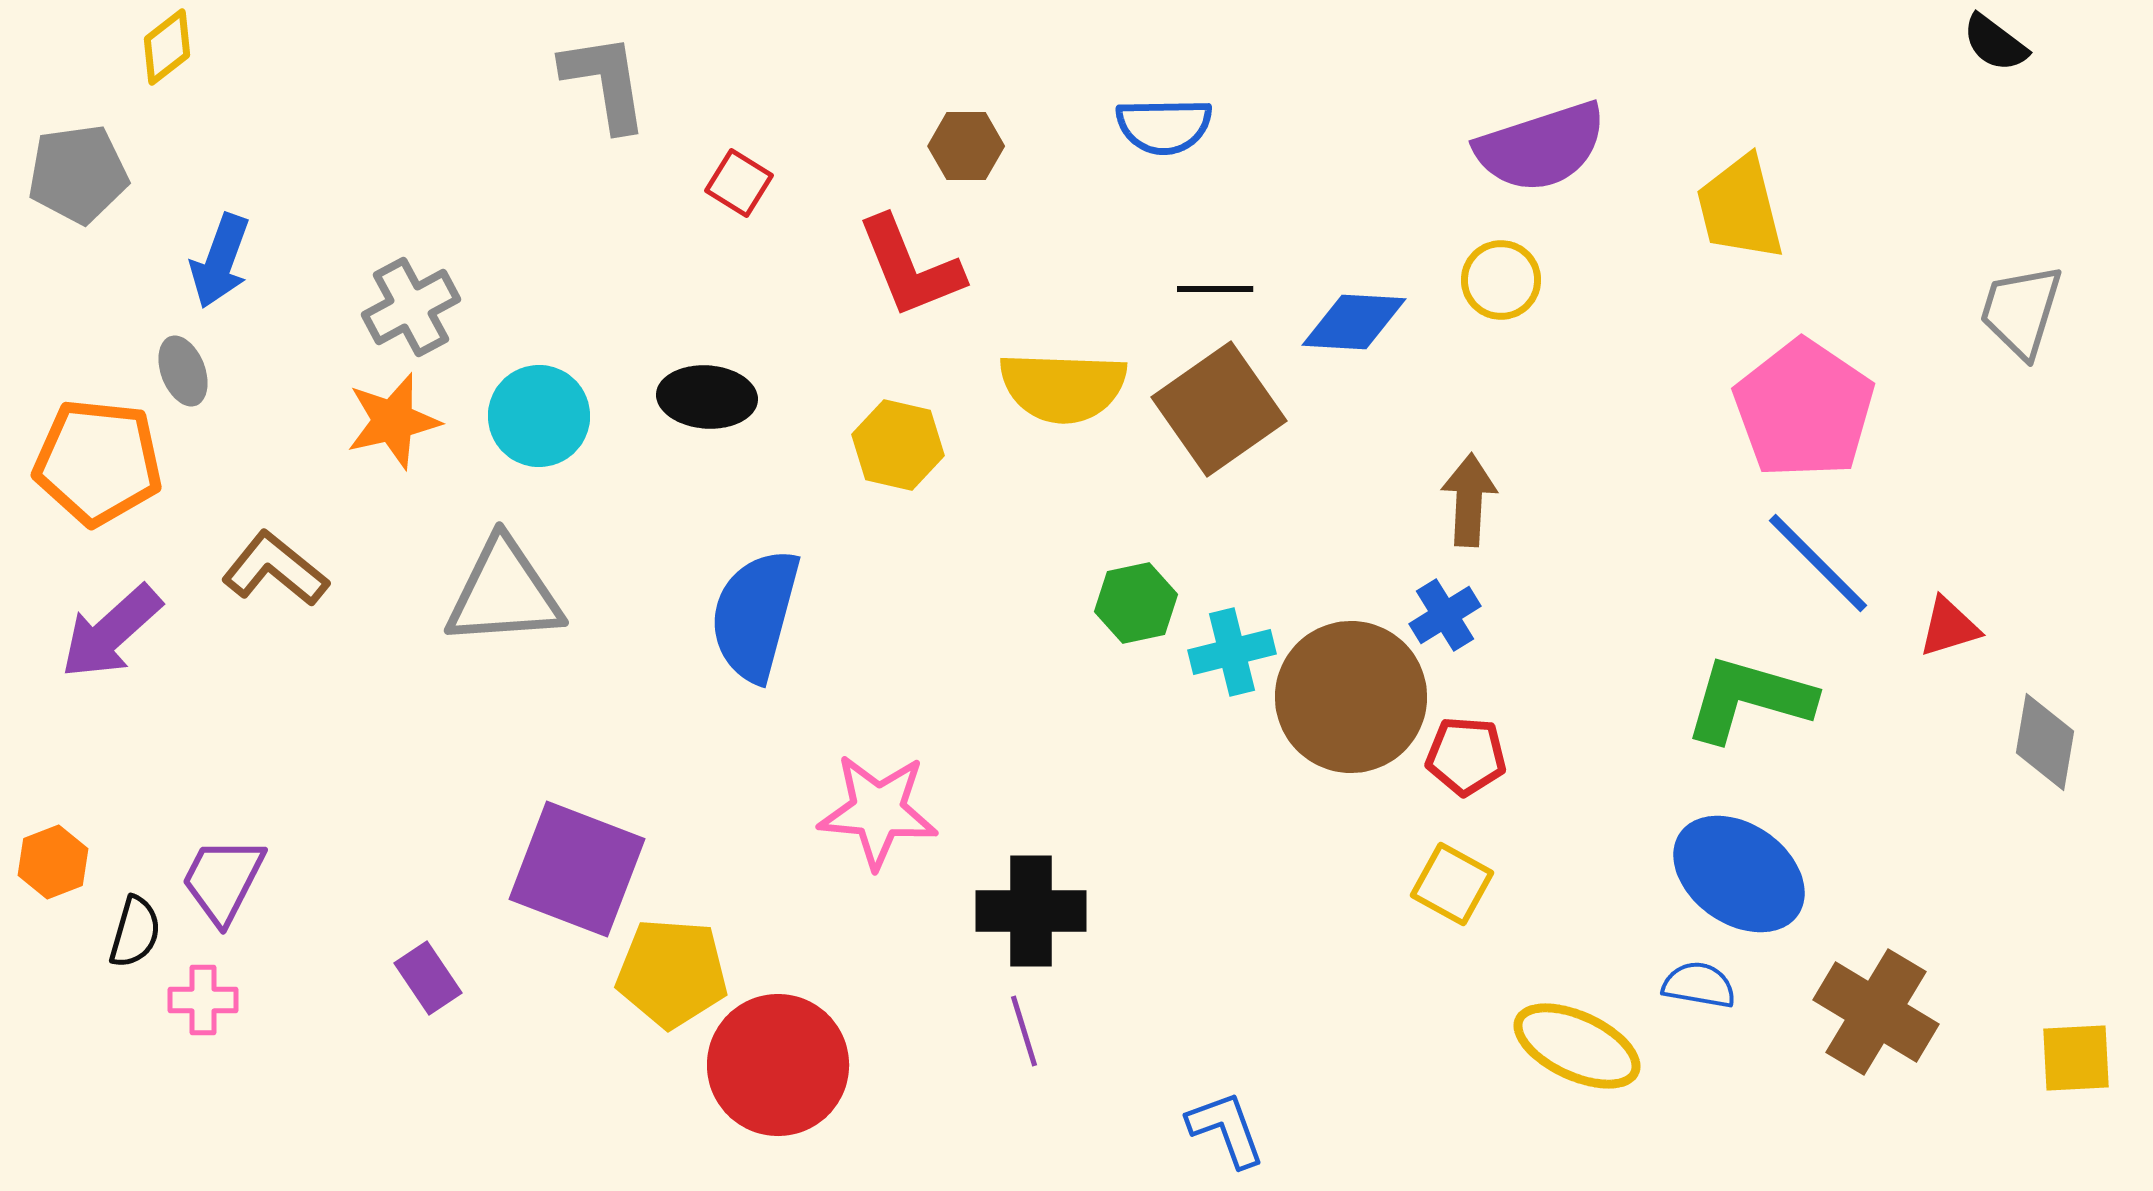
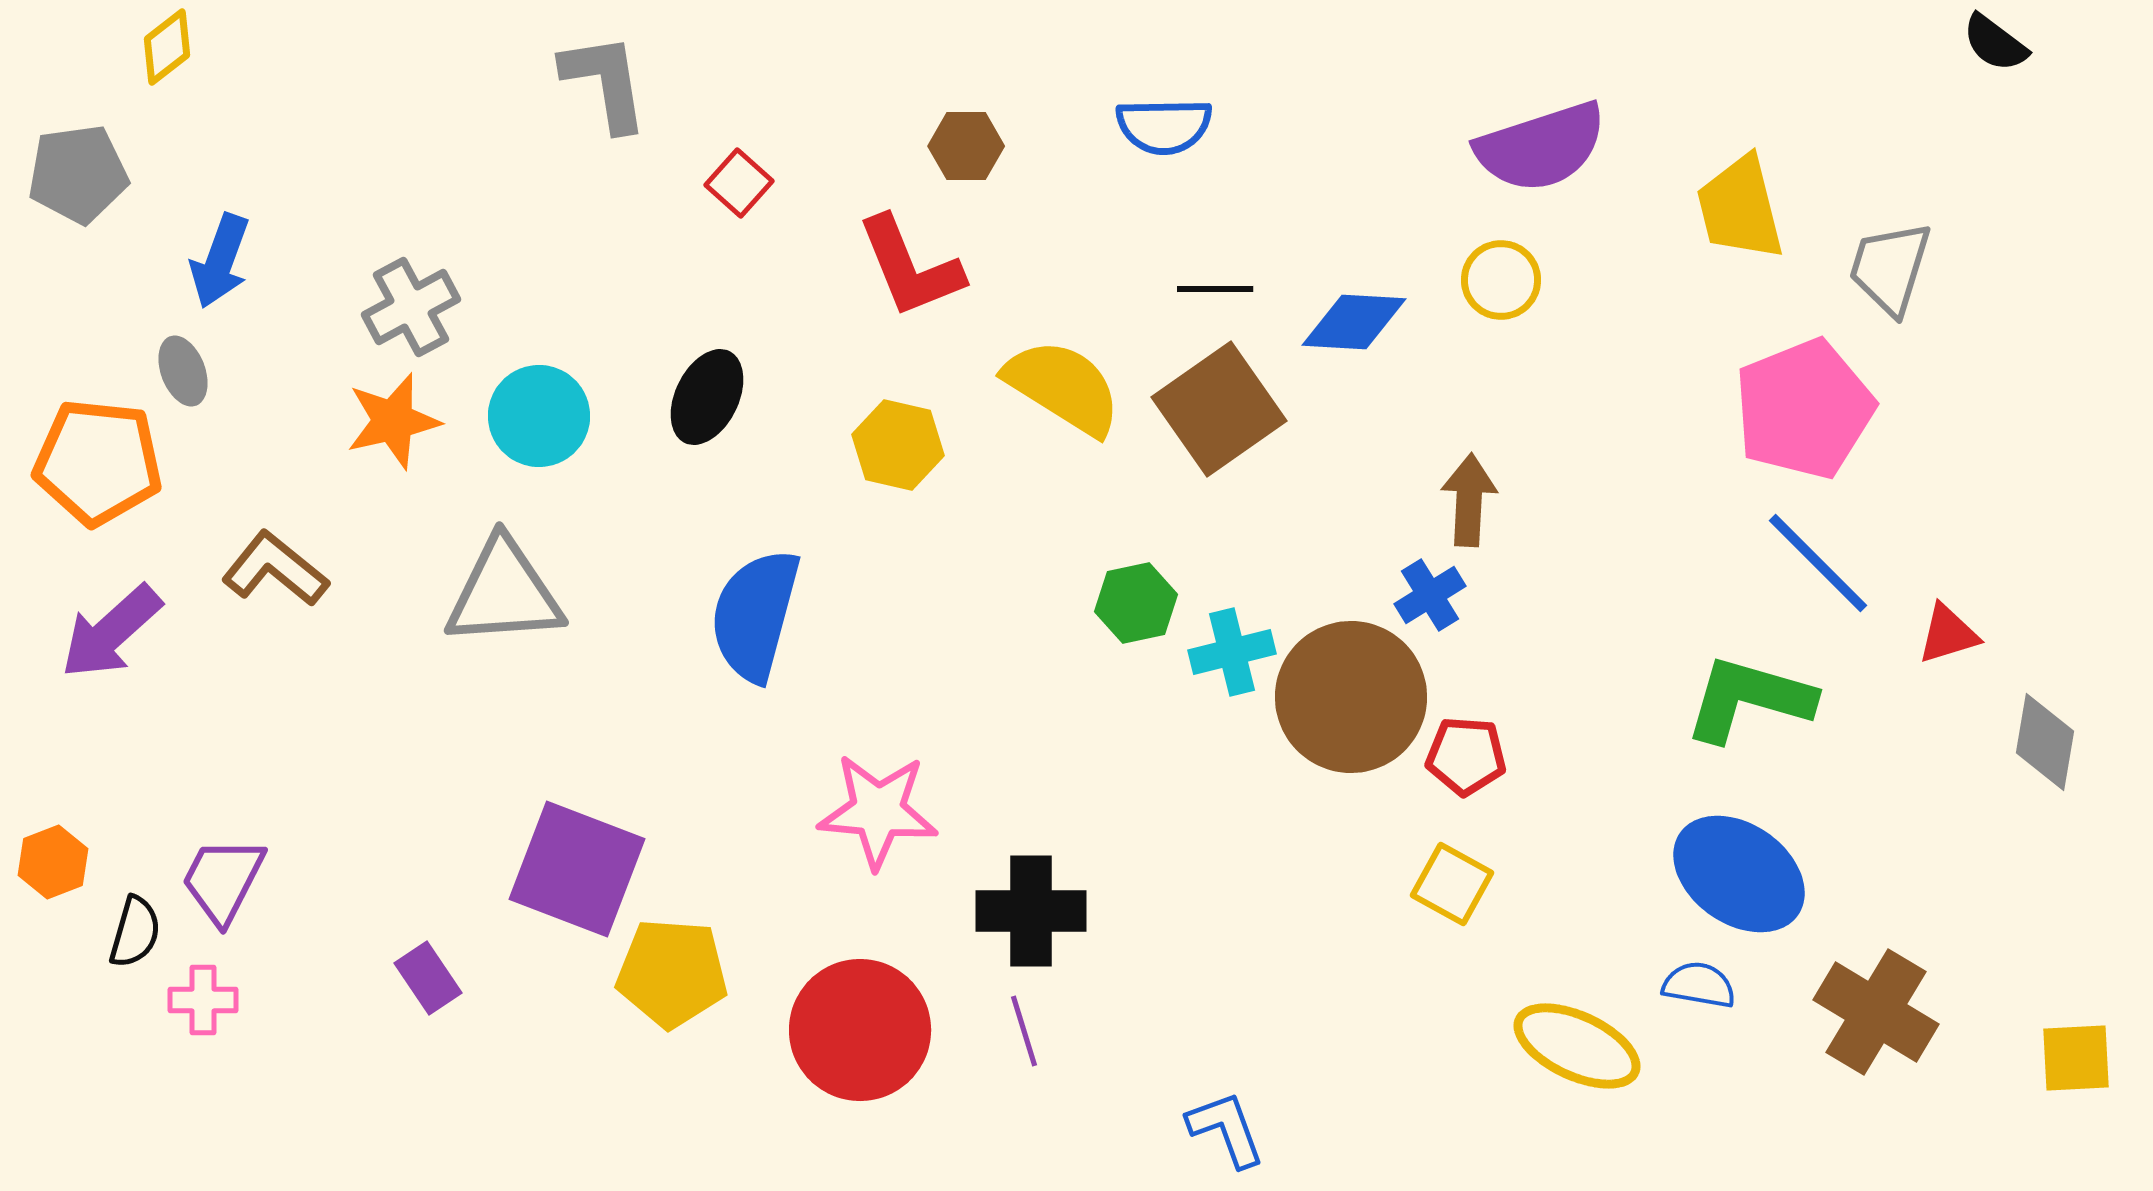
red square at (739, 183): rotated 10 degrees clockwise
gray trapezoid at (2021, 311): moved 131 px left, 43 px up
yellow semicircle at (1063, 387): rotated 150 degrees counterclockwise
black ellipse at (707, 397): rotated 68 degrees counterclockwise
pink pentagon at (1804, 409): rotated 16 degrees clockwise
blue cross at (1445, 615): moved 15 px left, 20 px up
red triangle at (1949, 627): moved 1 px left, 7 px down
red circle at (778, 1065): moved 82 px right, 35 px up
